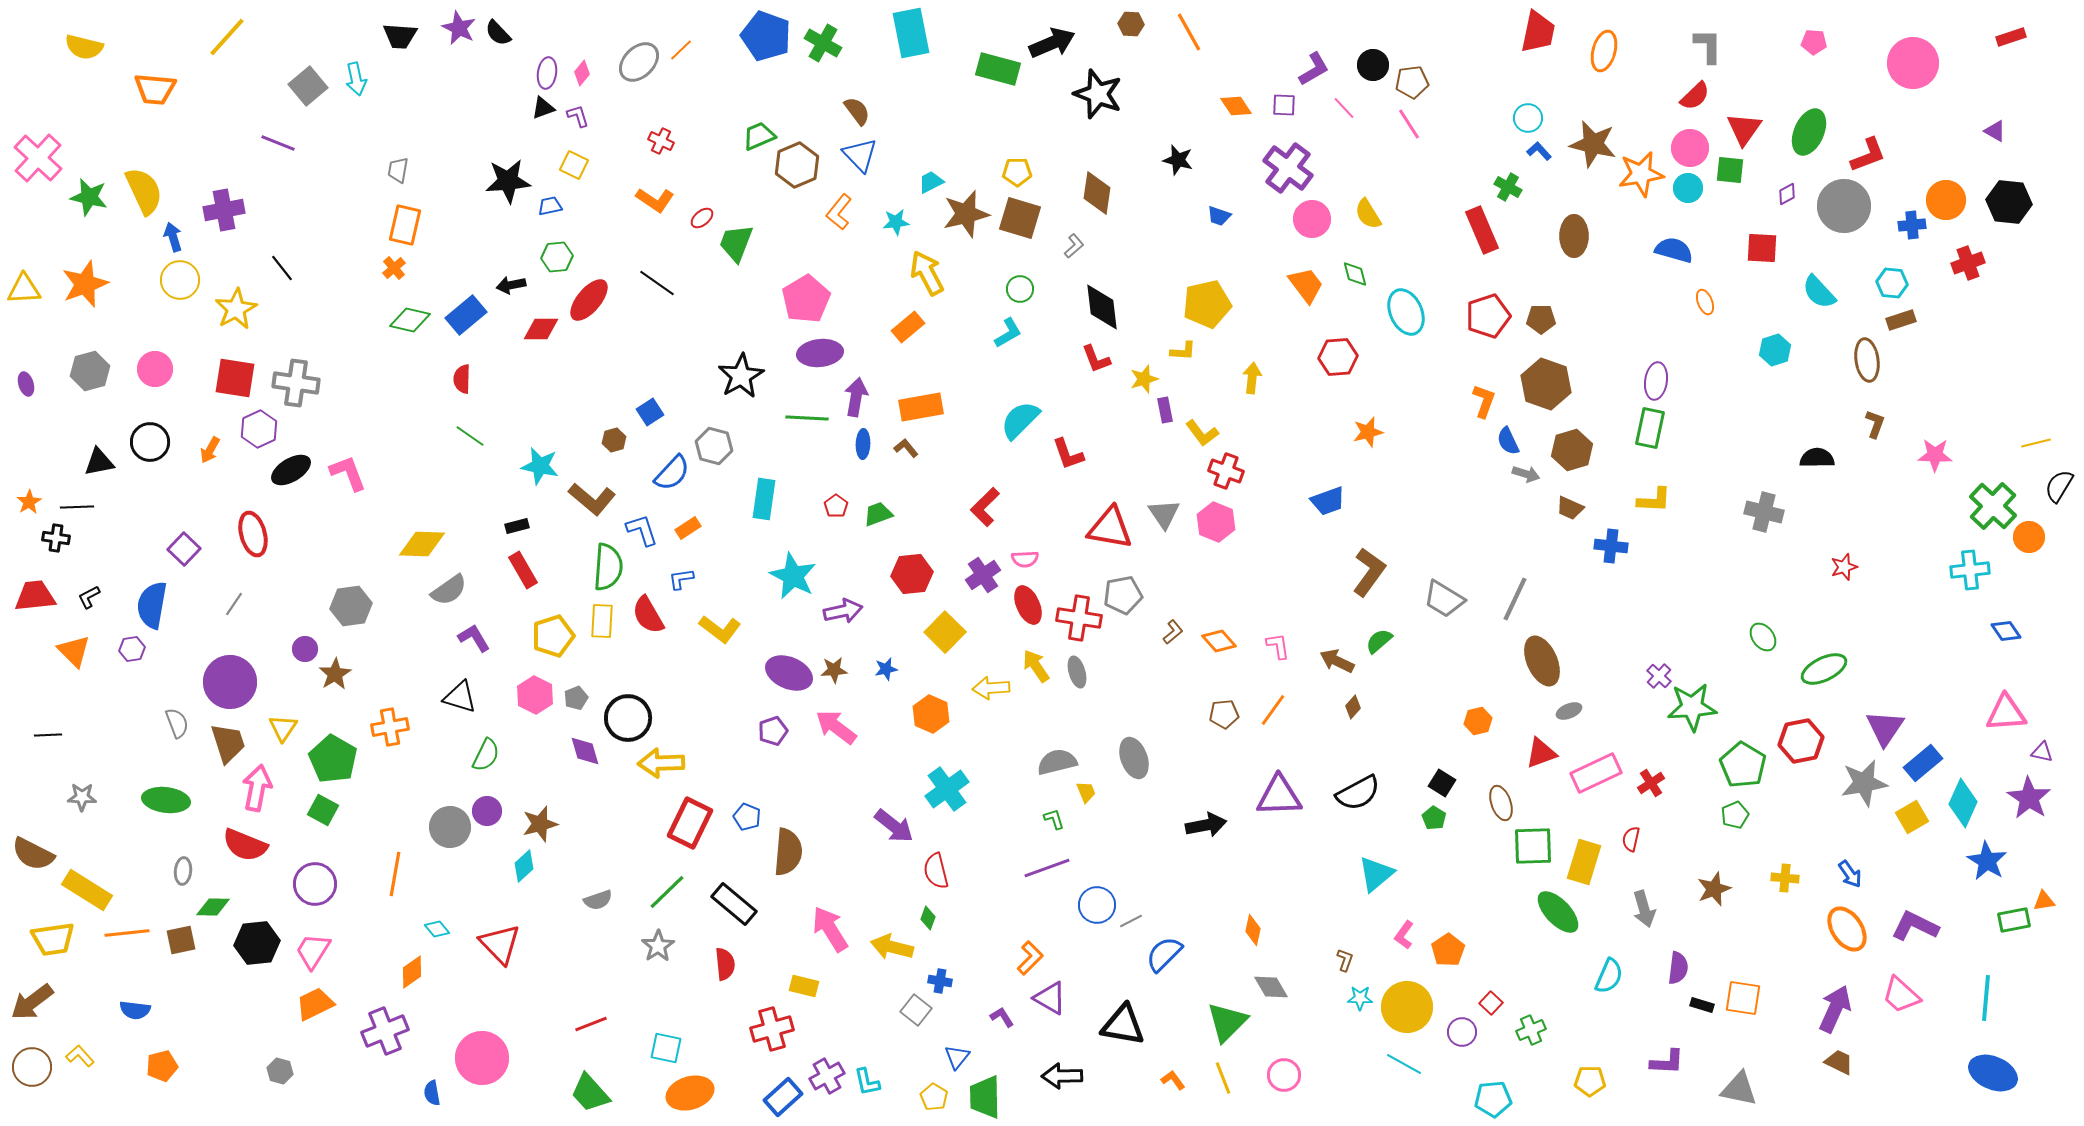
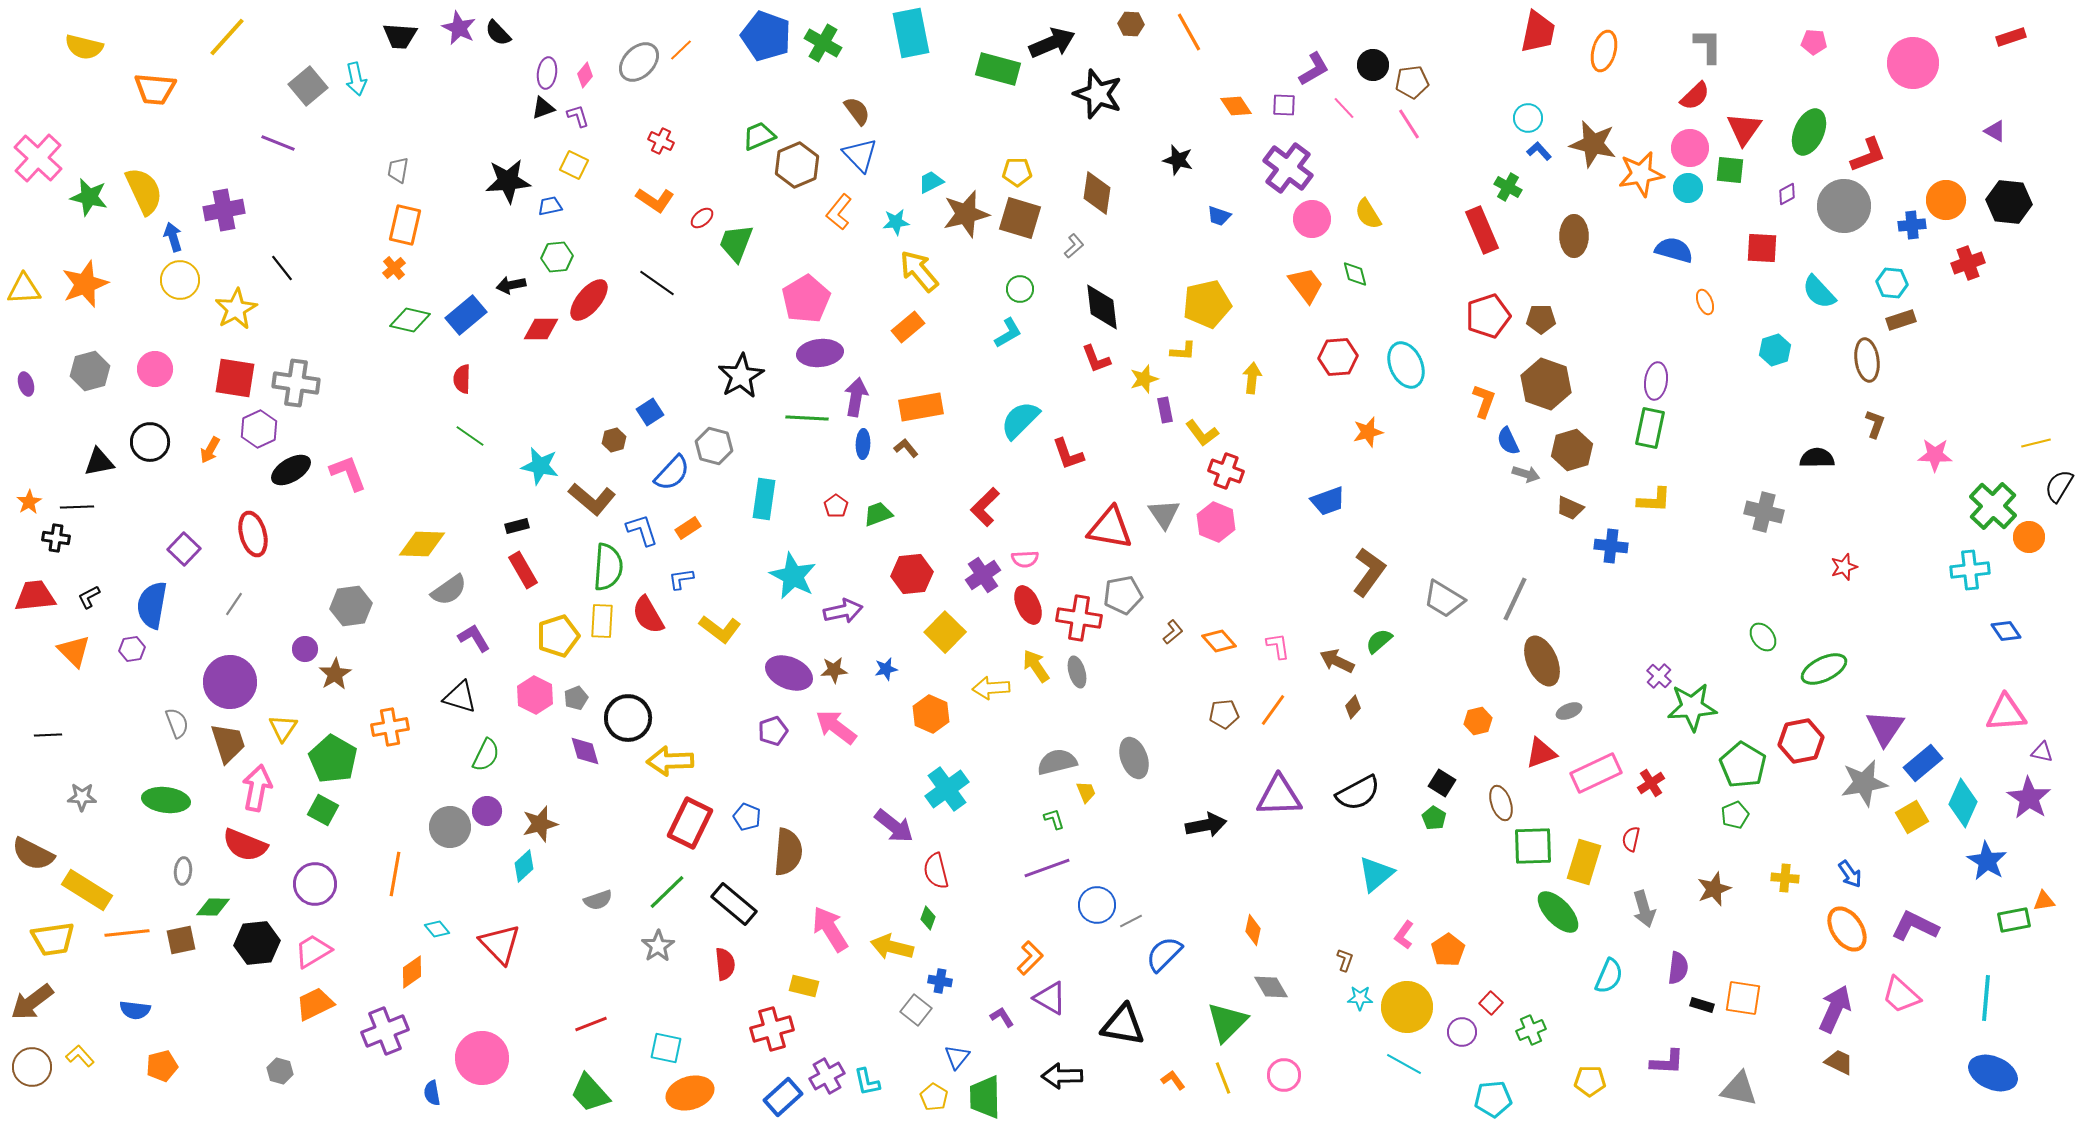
pink diamond at (582, 73): moved 3 px right, 2 px down
yellow arrow at (927, 273): moved 8 px left, 2 px up; rotated 12 degrees counterclockwise
cyan ellipse at (1406, 312): moved 53 px down
yellow pentagon at (553, 636): moved 5 px right
yellow arrow at (661, 763): moved 9 px right, 2 px up
pink trapezoid at (313, 951): rotated 27 degrees clockwise
